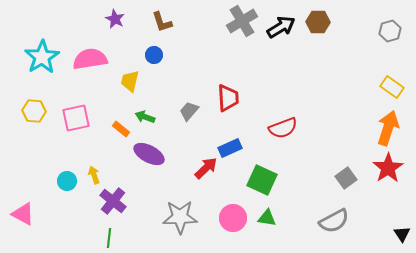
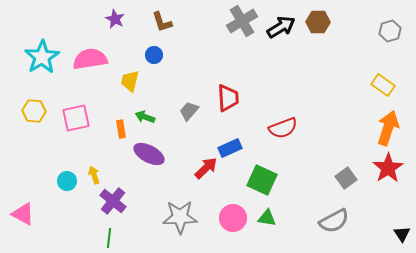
yellow rectangle: moved 9 px left, 2 px up
orange rectangle: rotated 42 degrees clockwise
